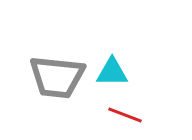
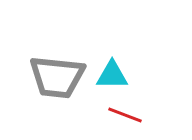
cyan triangle: moved 3 px down
